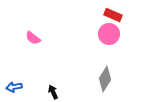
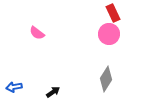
red rectangle: moved 2 px up; rotated 42 degrees clockwise
pink semicircle: moved 4 px right, 5 px up
gray diamond: moved 1 px right
black arrow: rotated 80 degrees clockwise
